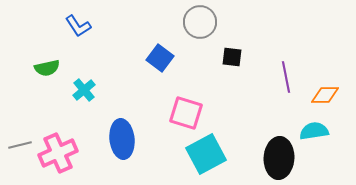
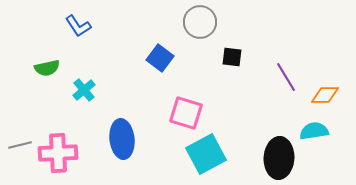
purple line: rotated 20 degrees counterclockwise
pink cross: rotated 21 degrees clockwise
